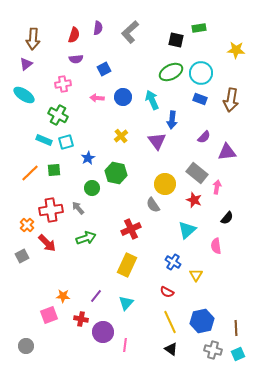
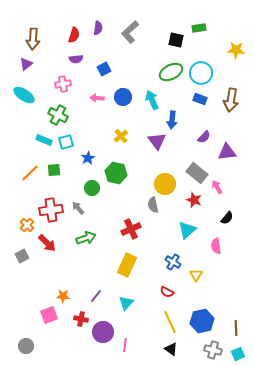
pink arrow at (217, 187): rotated 40 degrees counterclockwise
gray semicircle at (153, 205): rotated 21 degrees clockwise
